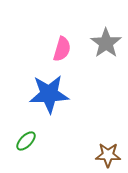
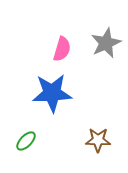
gray star: rotated 12 degrees clockwise
blue star: moved 3 px right, 1 px up
brown star: moved 10 px left, 15 px up
